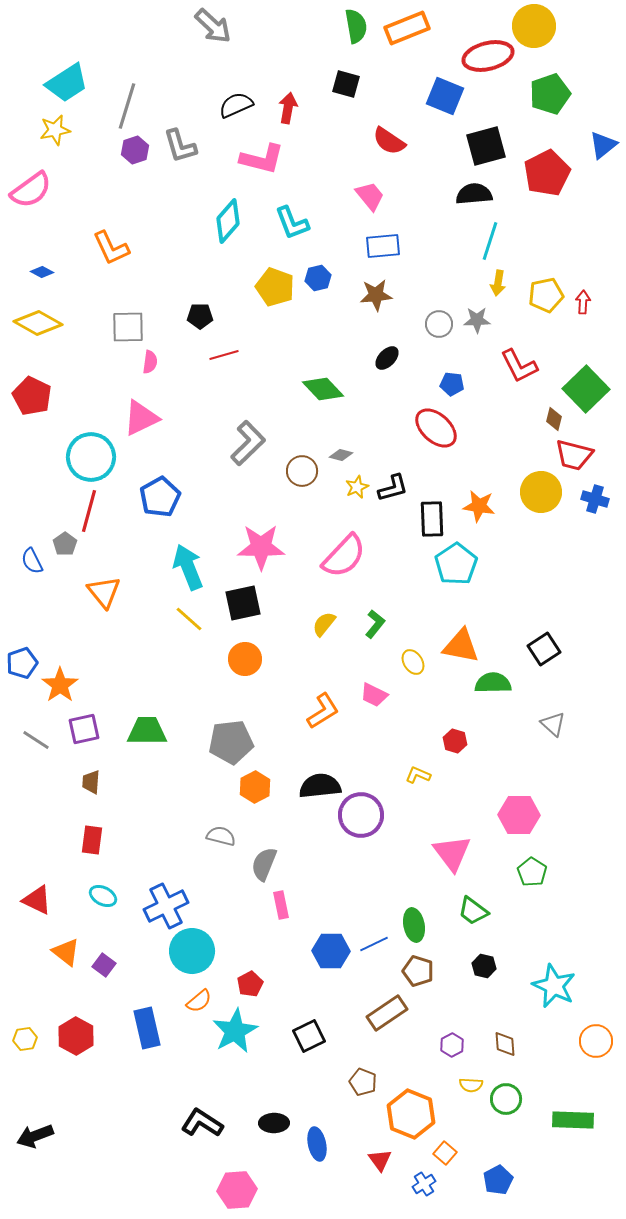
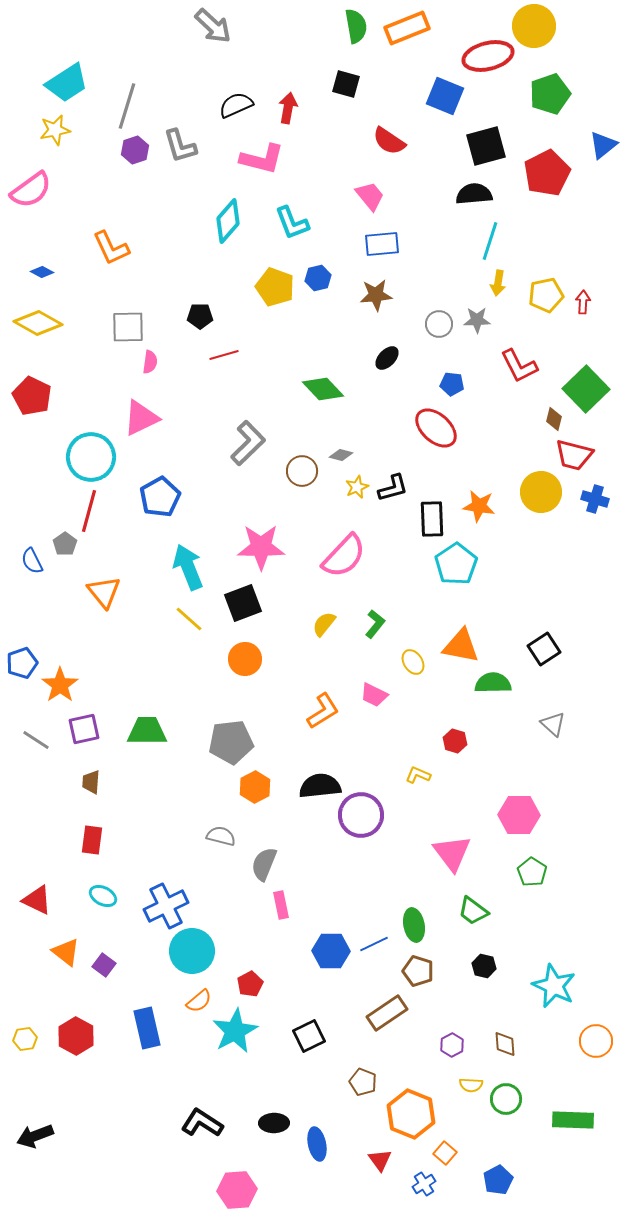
blue rectangle at (383, 246): moved 1 px left, 2 px up
black square at (243, 603): rotated 9 degrees counterclockwise
